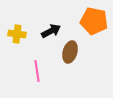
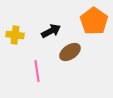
orange pentagon: rotated 24 degrees clockwise
yellow cross: moved 2 px left, 1 px down
brown ellipse: rotated 40 degrees clockwise
